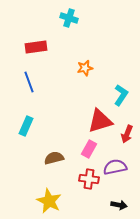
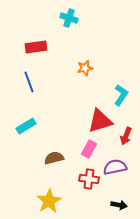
cyan rectangle: rotated 36 degrees clockwise
red arrow: moved 1 px left, 2 px down
yellow star: rotated 15 degrees clockwise
